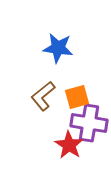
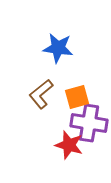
brown L-shape: moved 2 px left, 2 px up
red star: rotated 16 degrees counterclockwise
